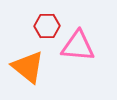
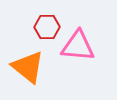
red hexagon: moved 1 px down
